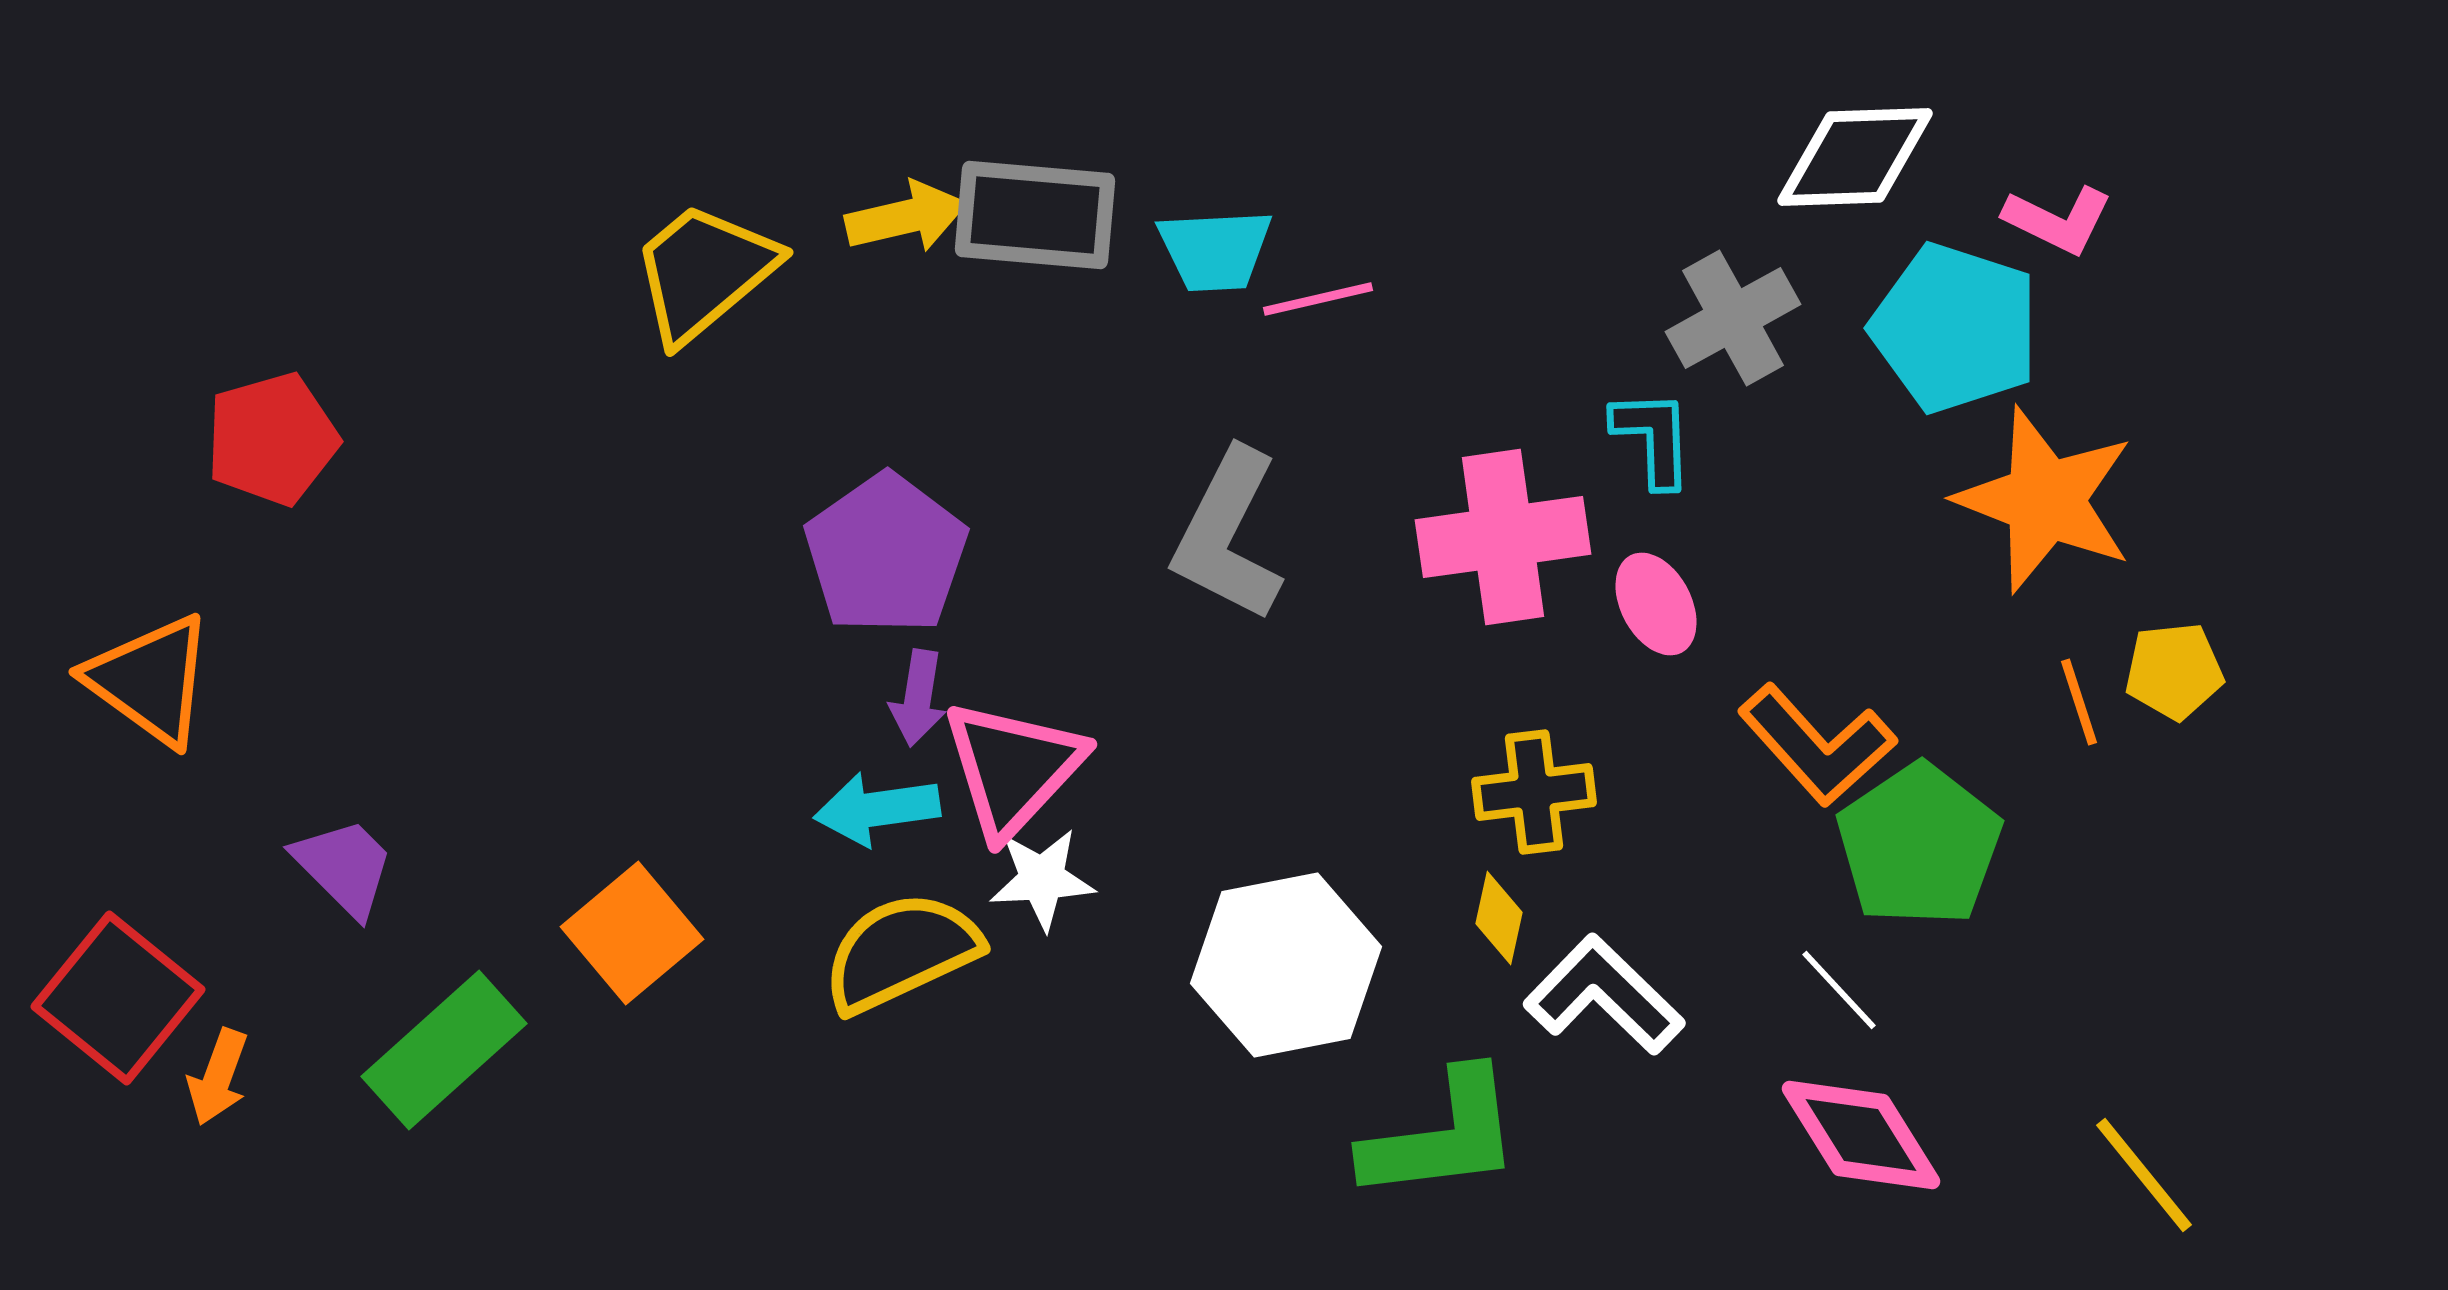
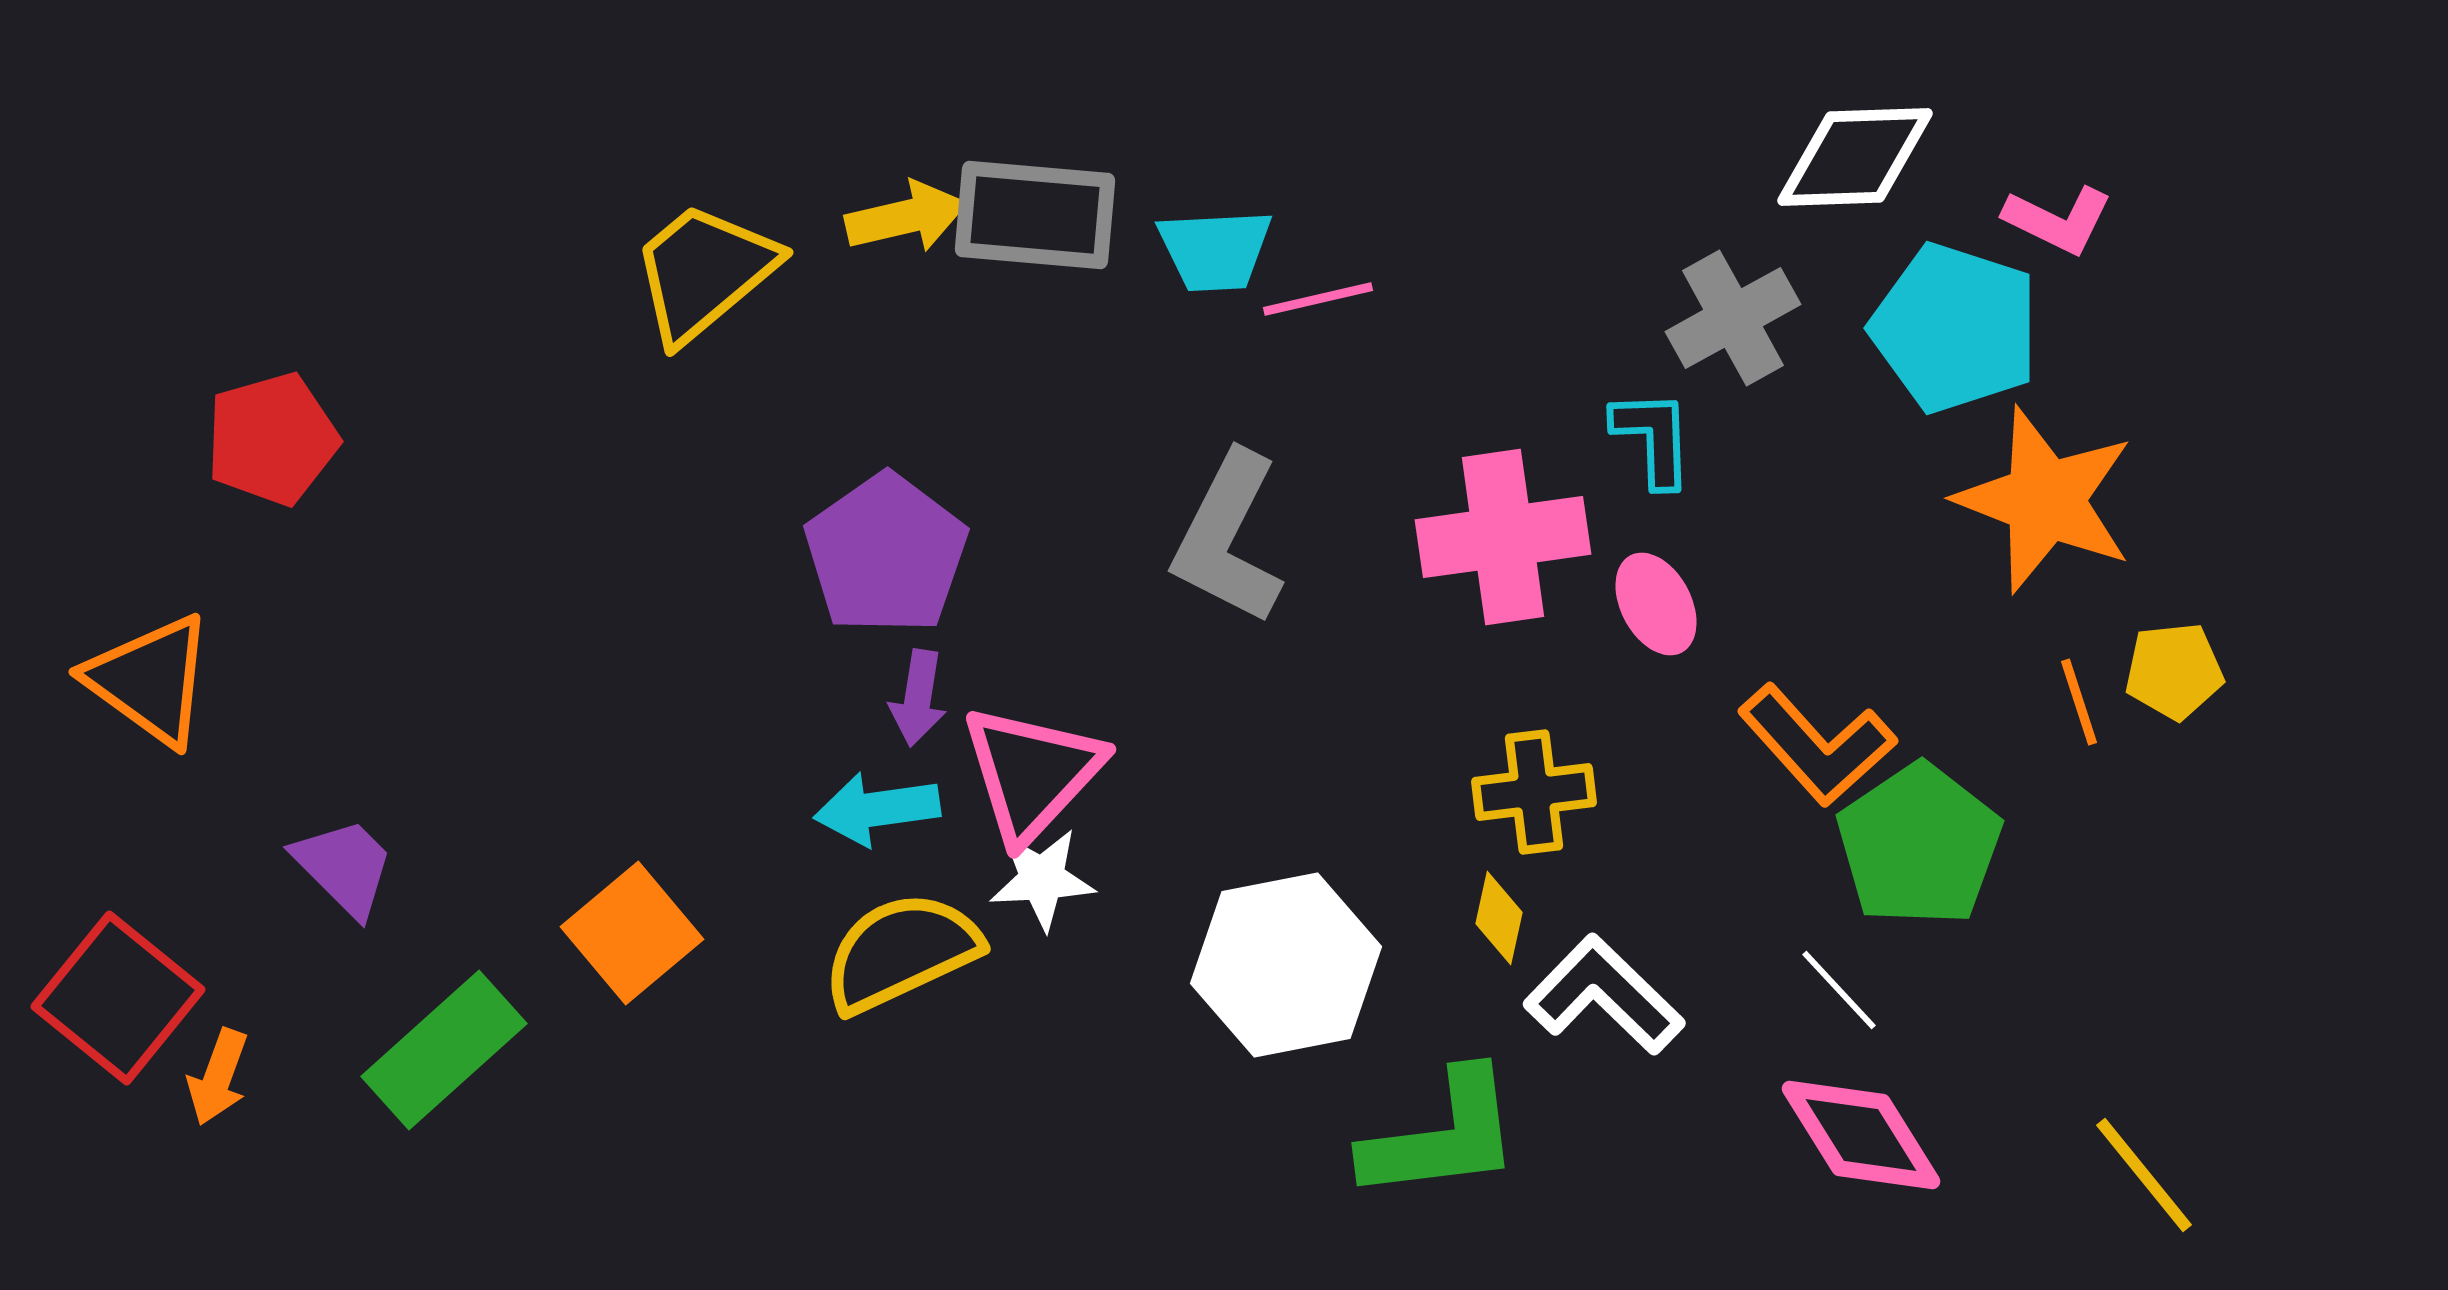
gray L-shape: moved 3 px down
pink triangle: moved 19 px right, 5 px down
